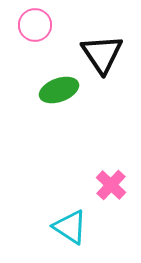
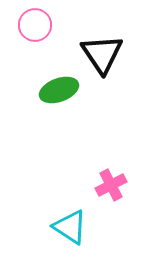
pink cross: rotated 20 degrees clockwise
